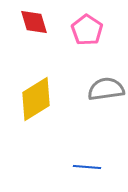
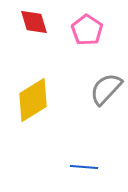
gray semicircle: rotated 39 degrees counterclockwise
yellow diamond: moved 3 px left, 1 px down
blue line: moved 3 px left
